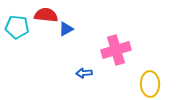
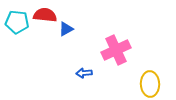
red semicircle: moved 1 px left
cyan pentagon: moved 5 px up
pink cross: rotated 8 degrees counterclockwise
